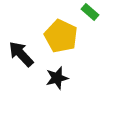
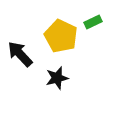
green rectangle: moved 3 px right, 10 px down; rotated 66 degrees counterclockwise
black arrow: moved 1 px left
